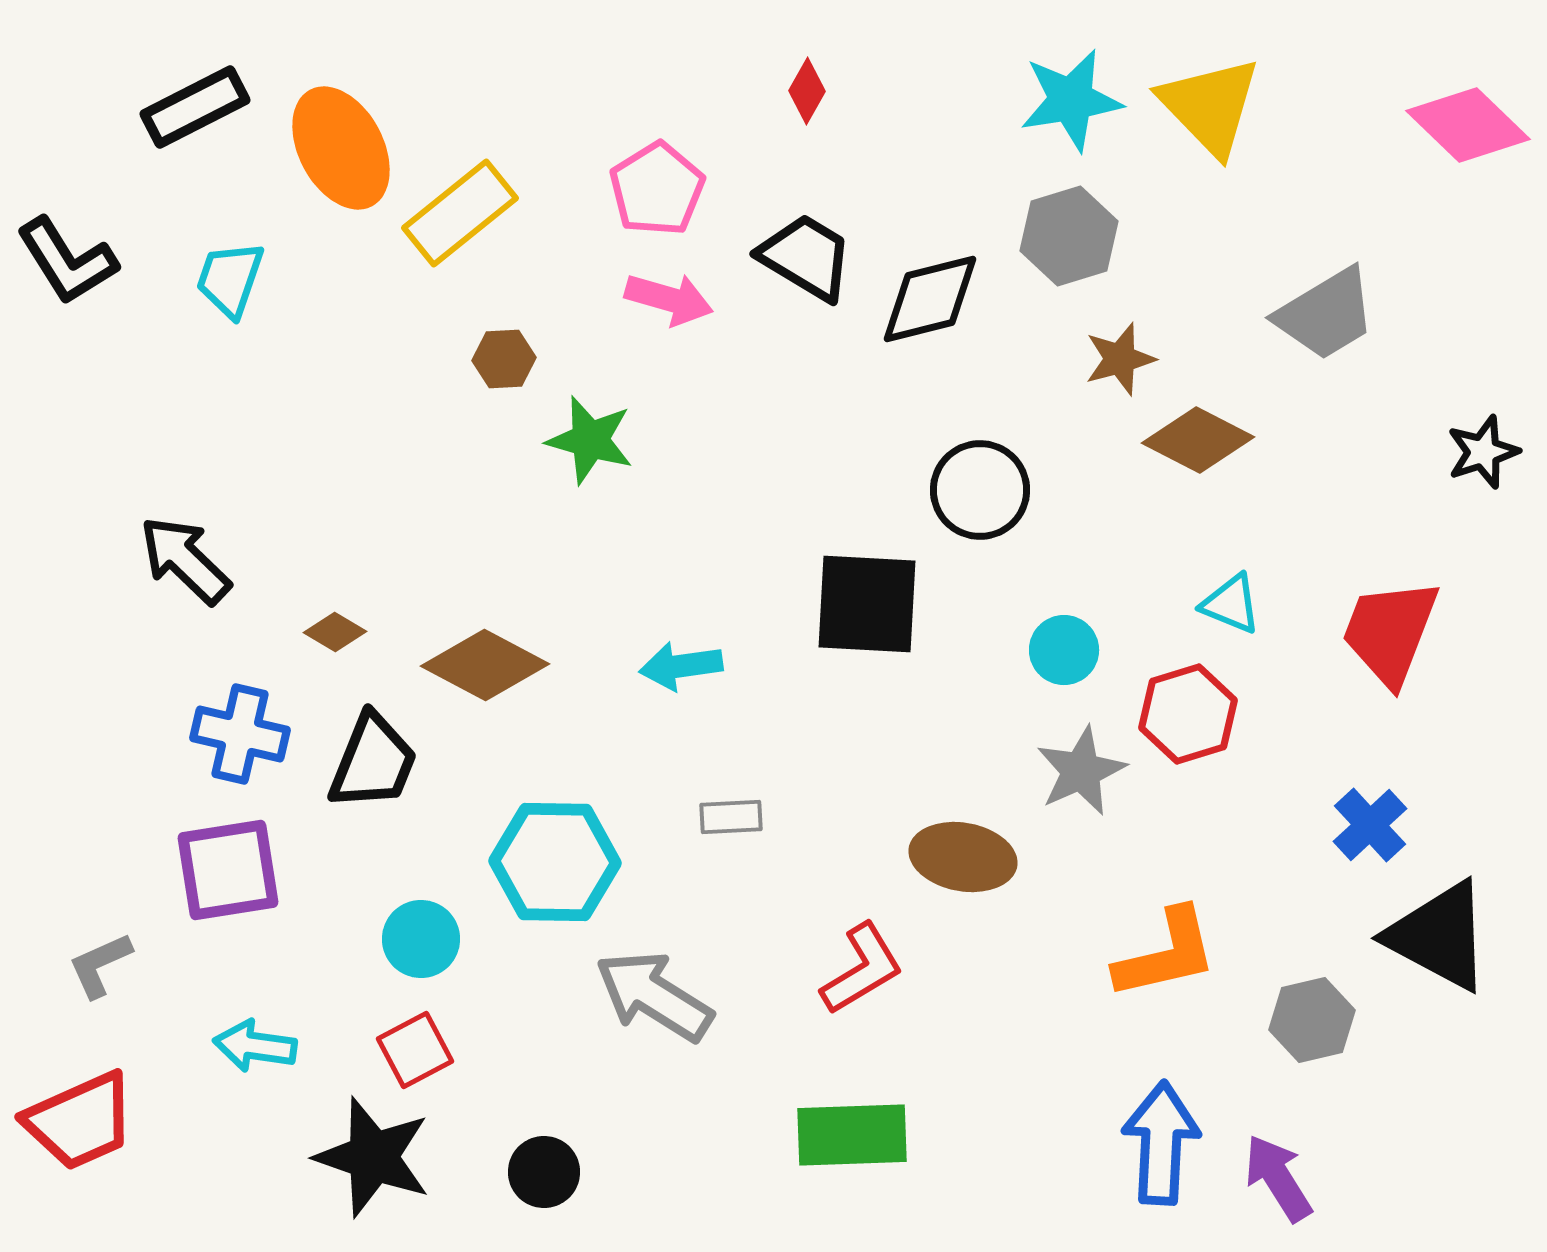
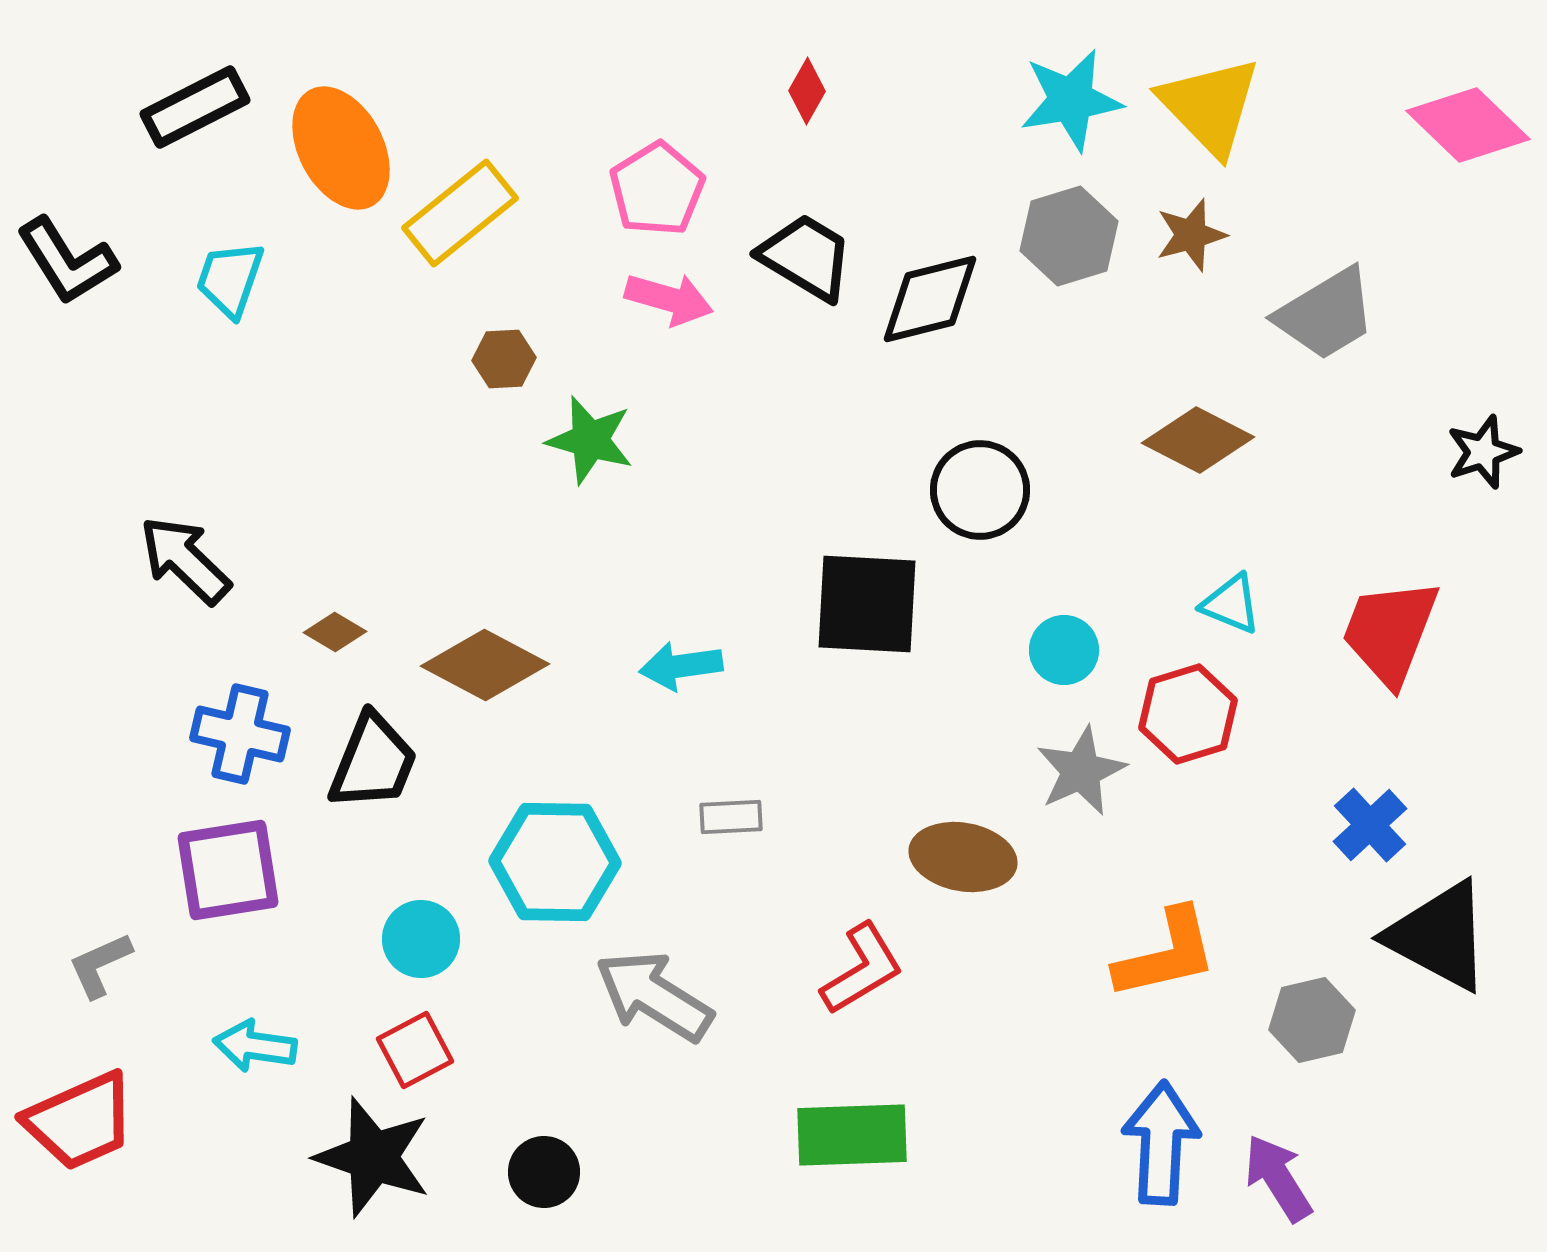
brown star at (1120, 359): moved 71 px right, 124 px up
